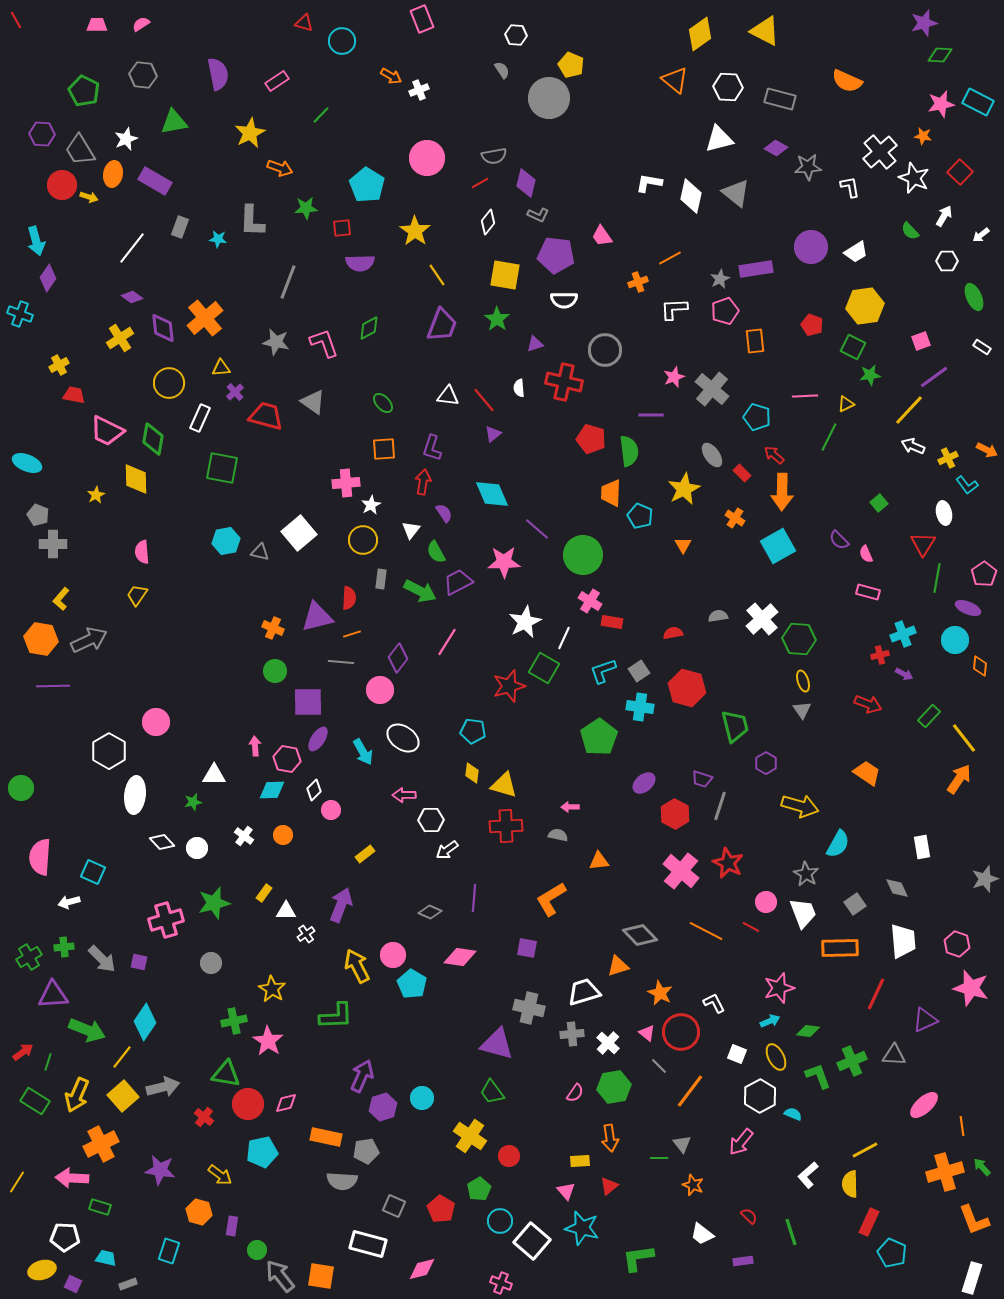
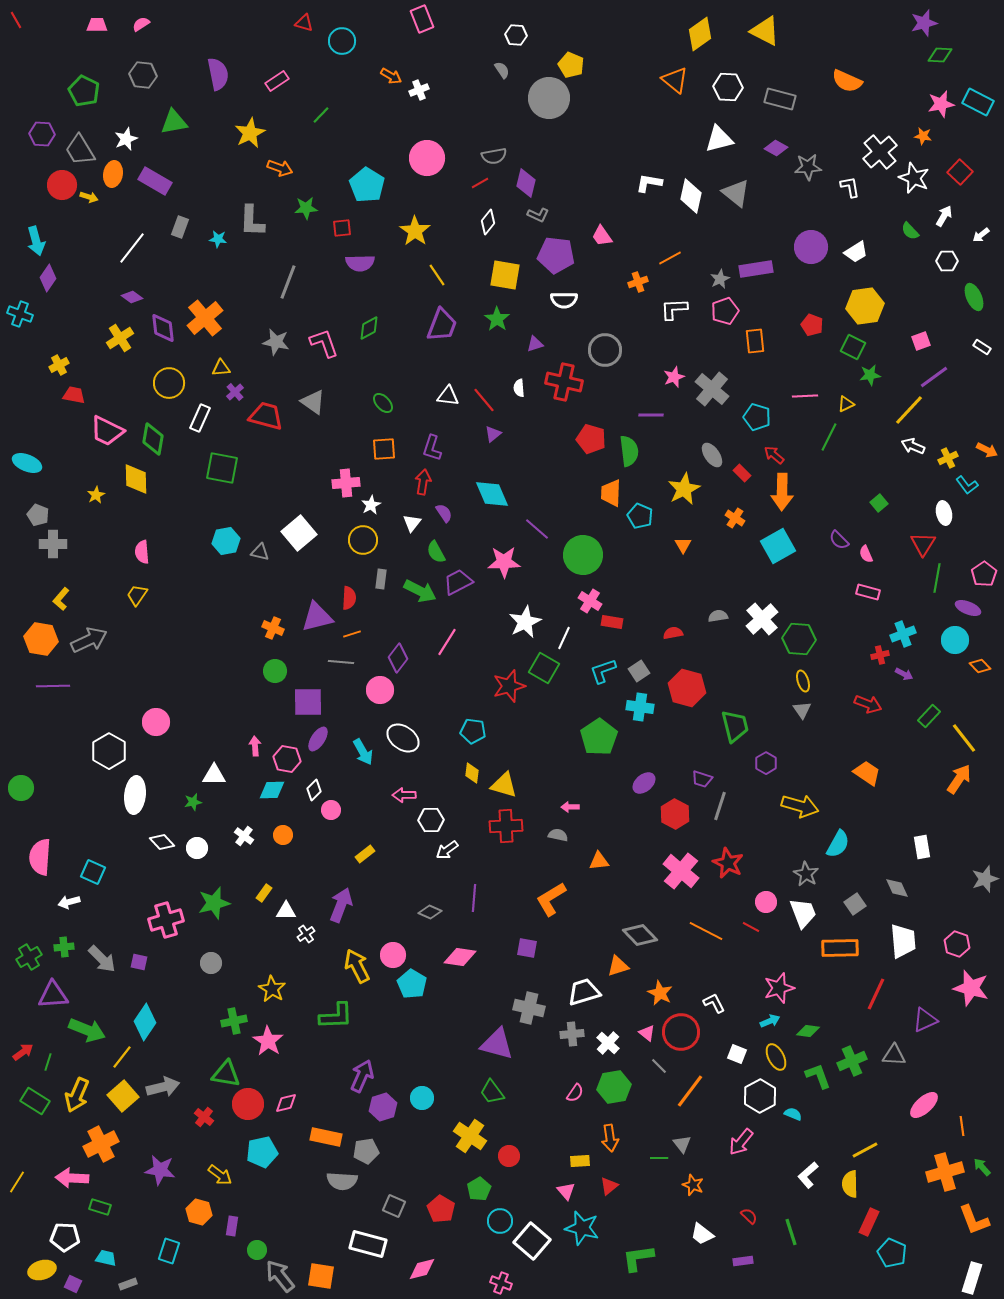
white triangle at (411, 530): moved 1 px right, 7 px up
orange diamond at (980, 666): rotated 50 degrees counterclockwise
